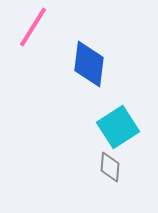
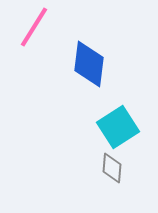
pink line: moved 1 px right
gray diamond: moved 2 px right, 1 px down
